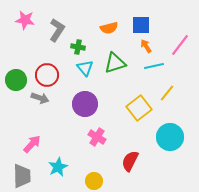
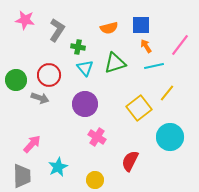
red circle: moved 2 px right
yellow circle: moved 1 px right, 1 px up
